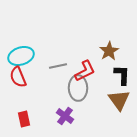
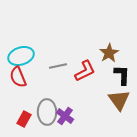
brown star: moved 2 px down
gray ellipse: moved 31 px left, 24 px down
red rectangle: rotated 42 degrees clockwise
